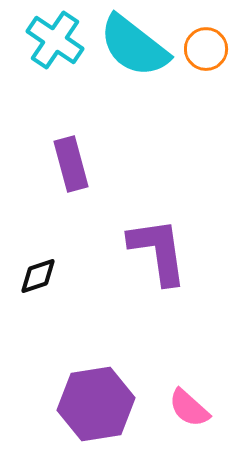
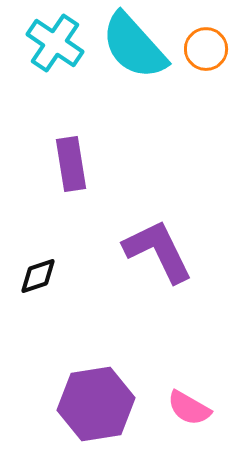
cyan cross: moved 3 px down
cyan semicircle: rotated 10 degrees clockwise
purple rectangle: rotated 6 degrees clockwise
purple L-shape: rotated 18 degrees counterclockwise
pink semicircle: rotated 12 degrees counterclockwise
